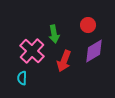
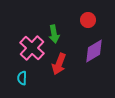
red circle: moved 5 px up
pink cross: moved 3 px up
red arrow: moved 5 px left, 3 px down
